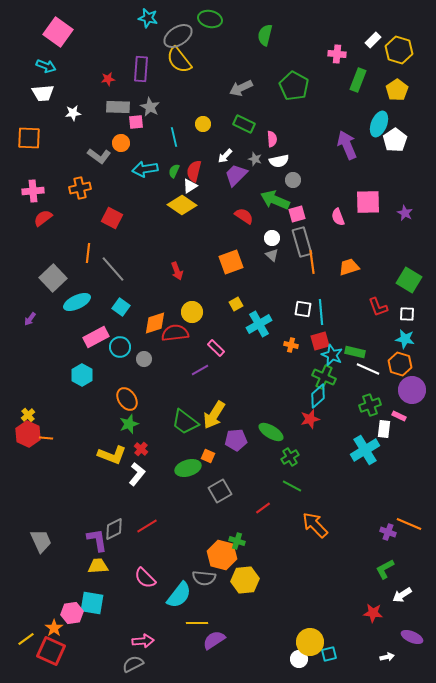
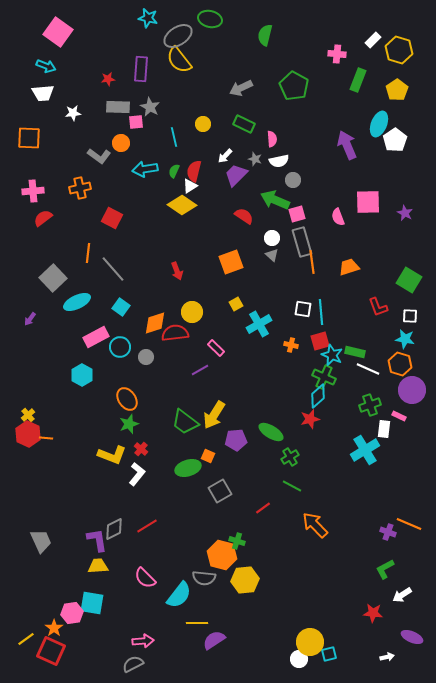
white square at (407, 314): moved 3 px right, 2 px down
gray circle at (144, 359): moved 2 px right, 2 px up
